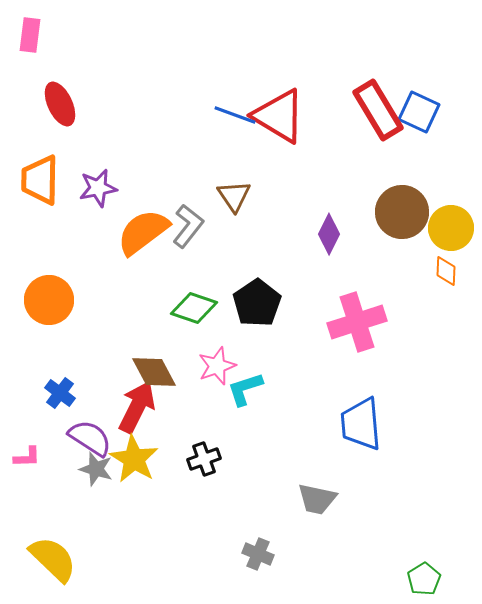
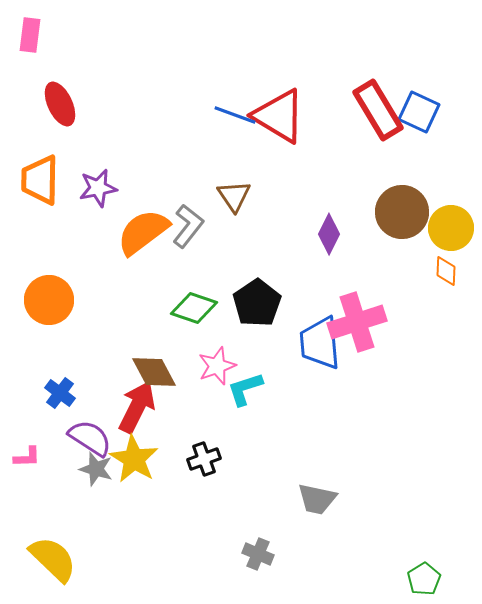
blue trapezoid: moved 41 px left, 81 px up
